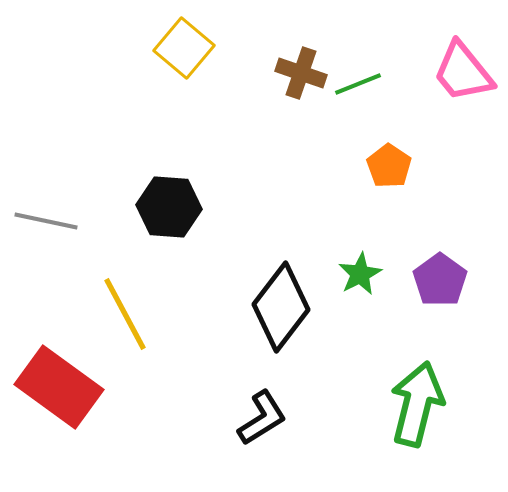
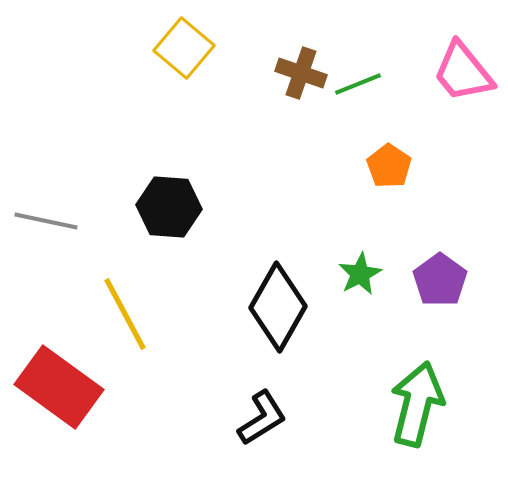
black diamond: moved 3 px left; rotated 8 degrees counterclockwise
